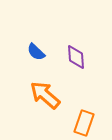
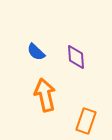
orange arrow: rotated 36 degrees clockwise
orange rectangle: moved 2 px right, 2 px up
